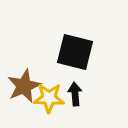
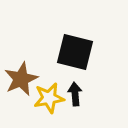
brown star: moved 3 px left, 7 px up
yellow star: rotated 12 degrees counterclockwise
